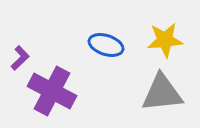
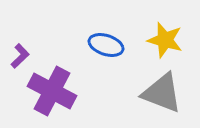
yellow star: rotated 21 degrees clockwise
purple L-shape: moved 2 px up
gray triangle: rotated 27 degrees clockwise
